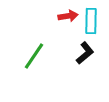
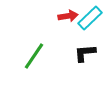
cyan rectangle: moved 1 px left, 3 px up; rotated 45 degrees clockwise
black L-shape: rotated 145 degrees counterclockwise
